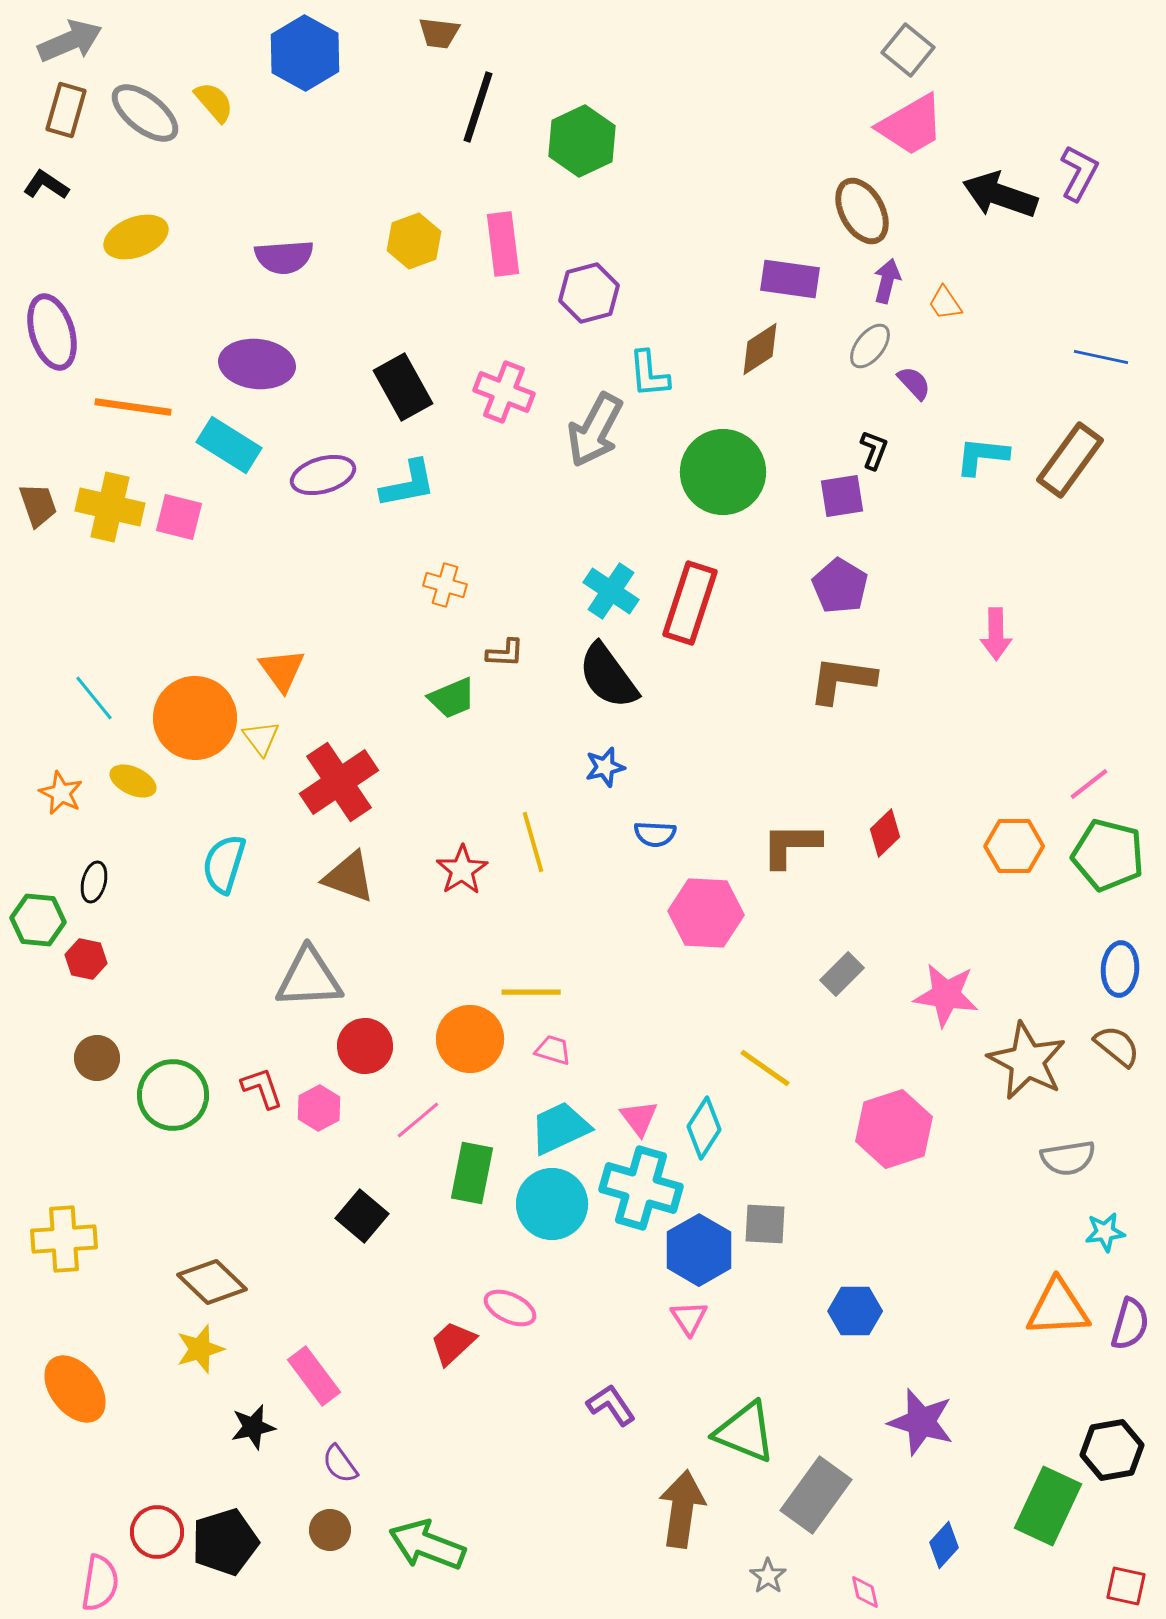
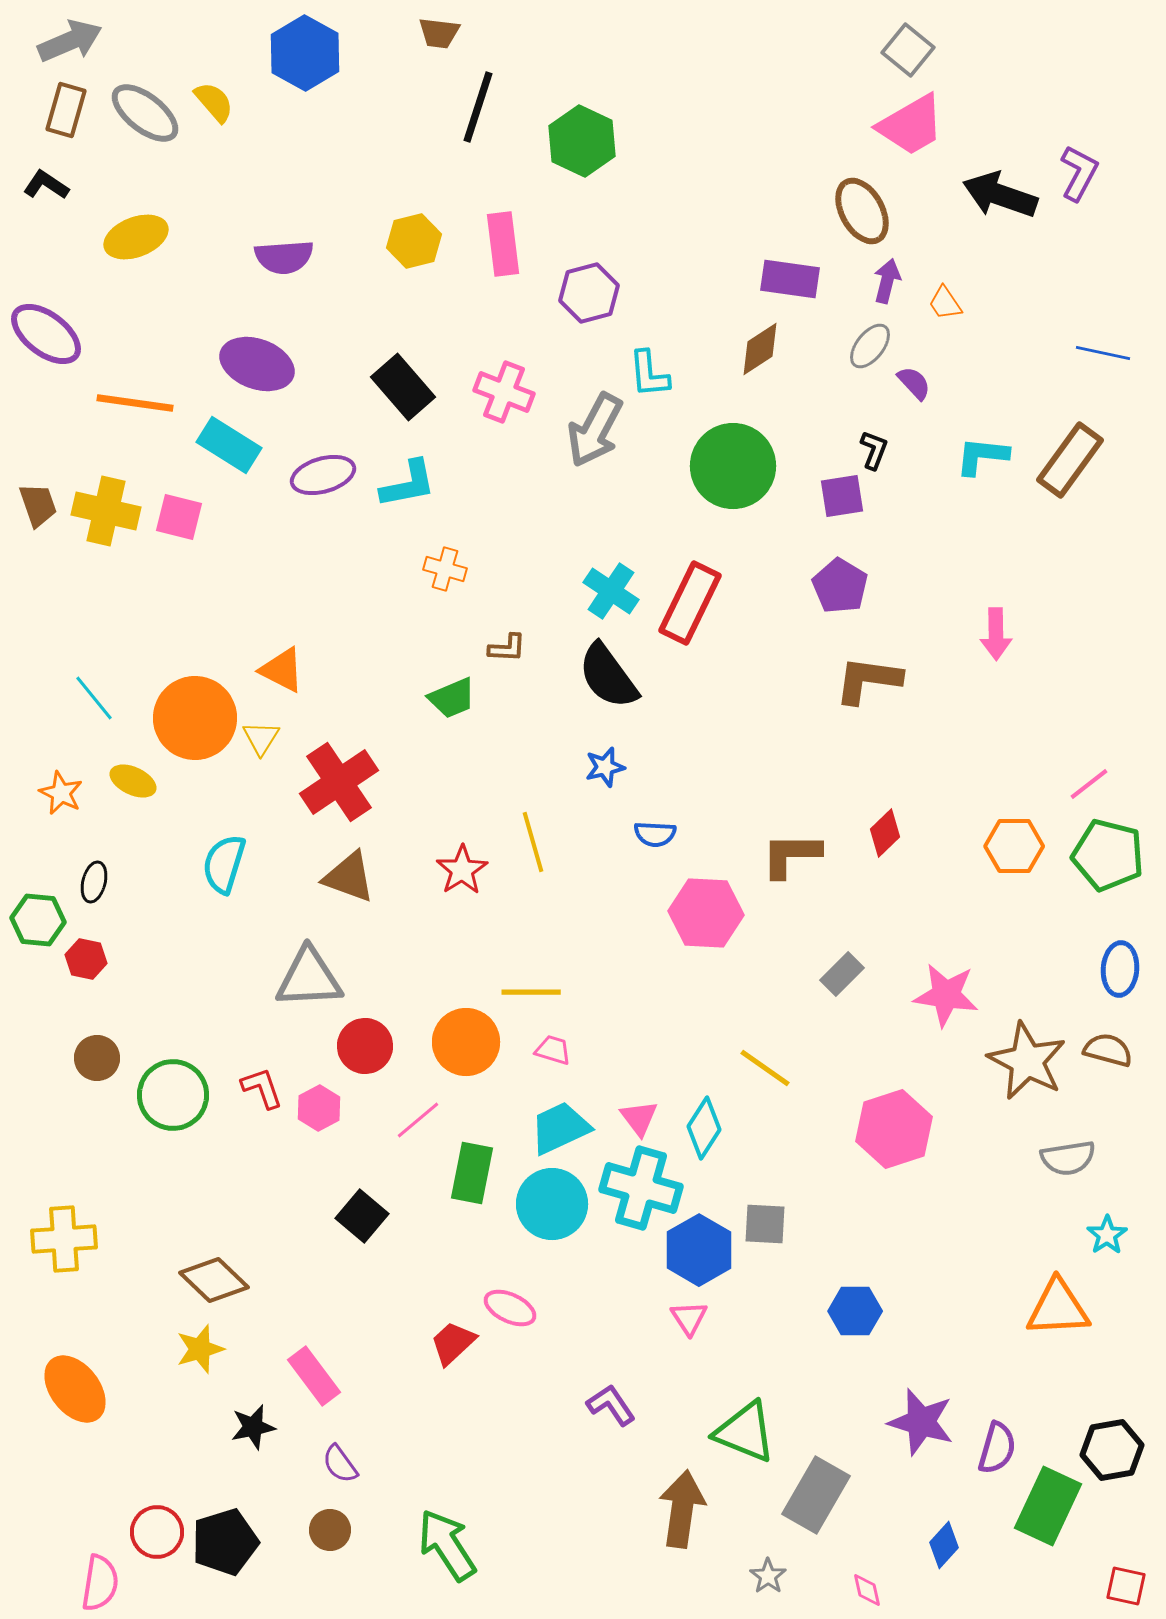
green hexagon at (582, 141): rotated 10 degrees counterclockwise
yellow hexagon at (414, 241): rotated 6 degrees clockwise
purple ellipse at (52, 332): moved 6 px left, 2 px down; rotated 36 degrees counterclockwise
blue line at (1101, 357): moved 2 px right, 4 px up
purple ellipse at (257, 364): rotated 14 degrees clockwise
black rectangle at (403, 387): rotated 12 degrees counterclockwise
orange line at (133, 407): moved 2 px right, 4 px up
green circle at (723, 472): moved 10 px right, 6 px up
yellow cross at (110, 507): moved 4 px left, 4 px down
orange cross at (445, 585): moved 16 px up
red rectangle at (690, 603): rotated 8 degrees clockwise
brown L-shape at (505, 653): moved 2 px right, 5 px up
orange triangle at (282, 670): rotated 27 degrees counterclockwise
brown L-shape at (842, 680): moved 26 px right
yellow triangle at (261, 738): rotated 9 degrees clockwise
brown L-shape at (791, 845): moved 10 px down
orange circle at (470, 1039): moved 4 px left, 3 px down
brown semicircle at (1117, 1046): moved 9 px left, 4 px down; rotated 24 degrees counterclockwise
cyan star at (1105, 1232): moved 2 px right, 3 px down; rotated 27 degrees counterclockwise
brown diamond at (212, 1282): moved 2 px right, 2 px up
purple semicircle at (1130, 1324): moved 133 px left, 124 px down
gray rectangle at (816, 1495): rotated 6 degrees counterclockwise
green arrow at (427, 1545): moved 20 px right; rotated 36 degrees clockwise
pink diamond at (865, 1592): moved 2 px right, 2 px up
